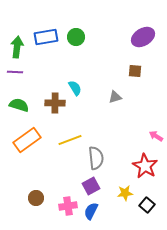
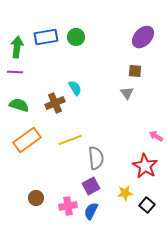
purple ellipse: rotated 15 degrees counterclockwise
gray triangle: moved 12 px right, 4 px up; rotated 48 degrees counterclockwise
brown cross: rotated 24 degrees counterclockwise
